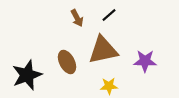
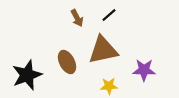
purple star: moved 1 px left, 9 px down
